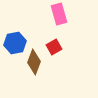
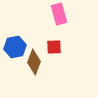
blue hexagon: moved 4 px down
red square: rotated 28 degrees clockwise
